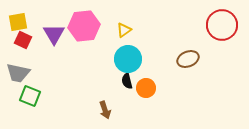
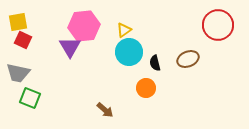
red circle: moved 4 px left
purple triangle: moved 16 px right, 13 px down
cyan circle: moved 1 px right, 7 px up
black semicircle: moved 28 px right, 18 px up
green square: moved 2 px down
brown arrow: rotated 30 degrees counterclockwise
